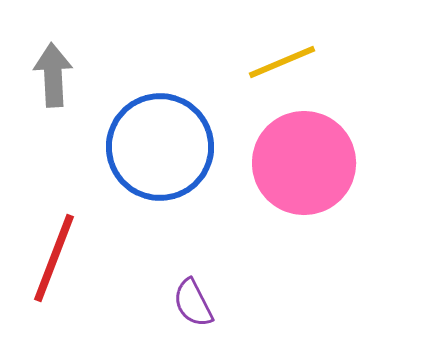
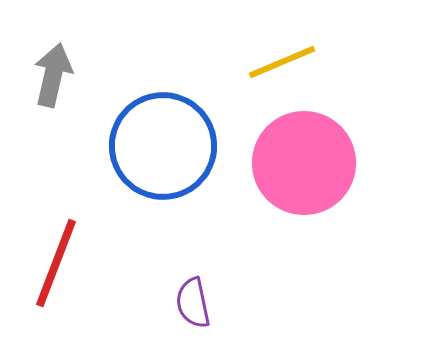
gray arrow: rotated 16 degrees clockwise
blue circle: moved 3 px right, 1 px up
red line: moved 2 px right, 5 px down
purple semicircle: rotated 15 degrees clockwise
